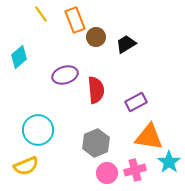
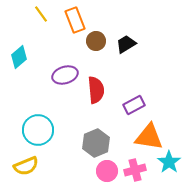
brown circle: moved 4 px down
purple rectangle: moved 2 px left, 3 px down
pink circle: moved 2 px up
